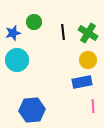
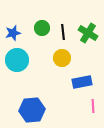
green circle: moved 8 px right, 6 px down
yellow circle: moved 26 px left, 2 px up
